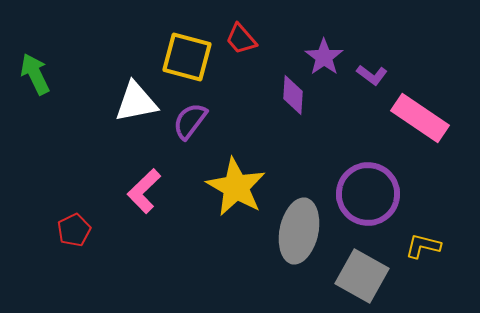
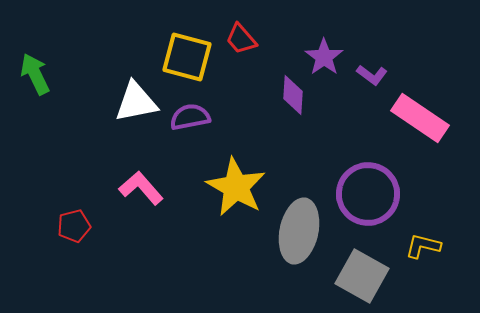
purple semicircle: moved 4 px up; rotated 42 degrees clockwise
pink L-shape: moved 3 px left, 3 px up; rotated 93 degrees clockwise
red pentagon: moved 4 px up; rotated 12 degrees clockwise
